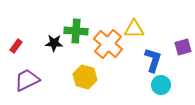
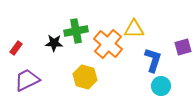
green cross: rotated 15 degrees counterclockwise
red rectangle: moved 2 px down
cyan circle: moved 1 px down
